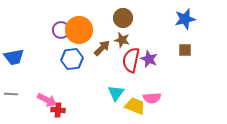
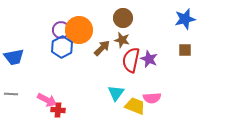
blue hexagon: moved 10 px left, 12 px up; rotated 20 degrees counterclockwise
